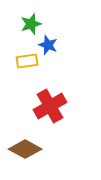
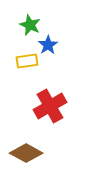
green star: moved 1 px left, 1 px down; rotated 30 degrees counterclockwise
blue star: rotated 18 degrees clockwise
brown diamond: moved 1 px right, 4 px down
